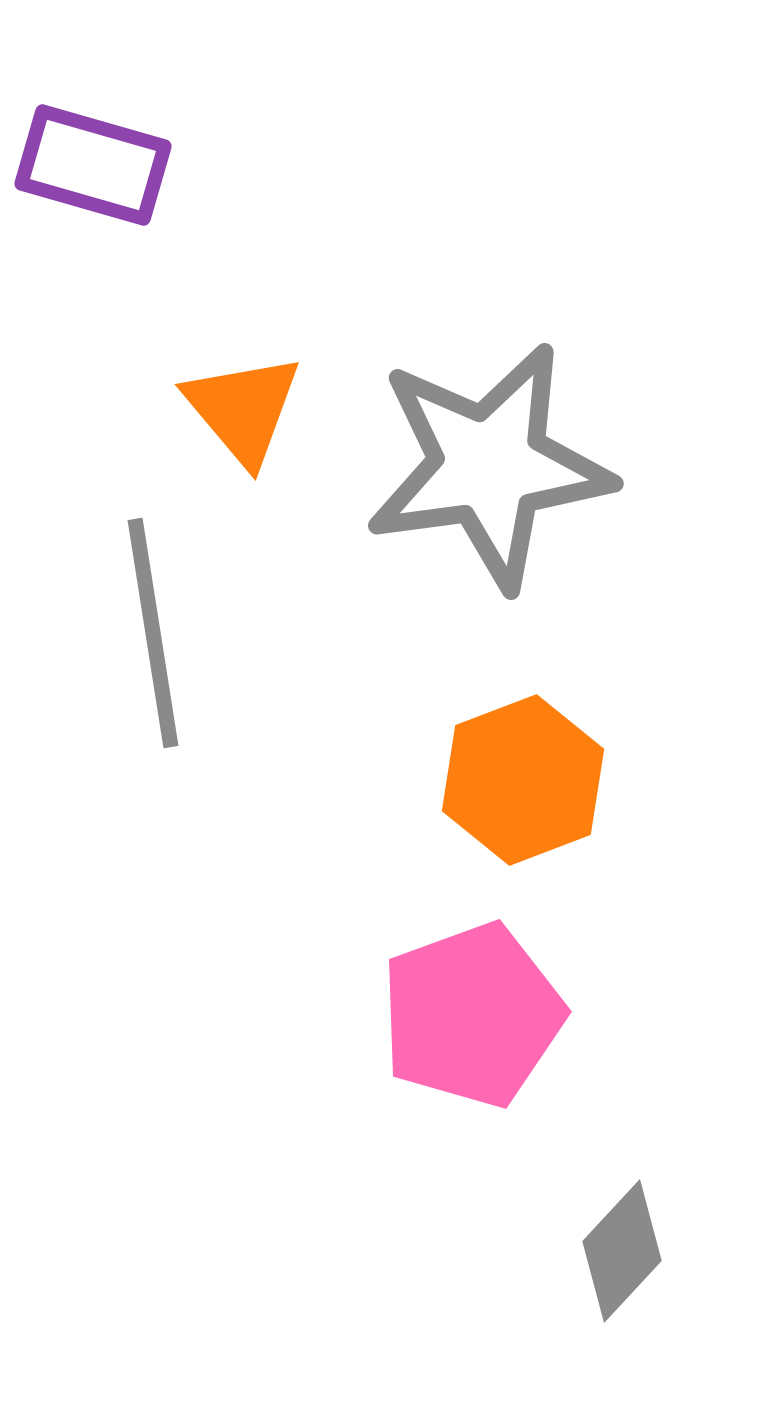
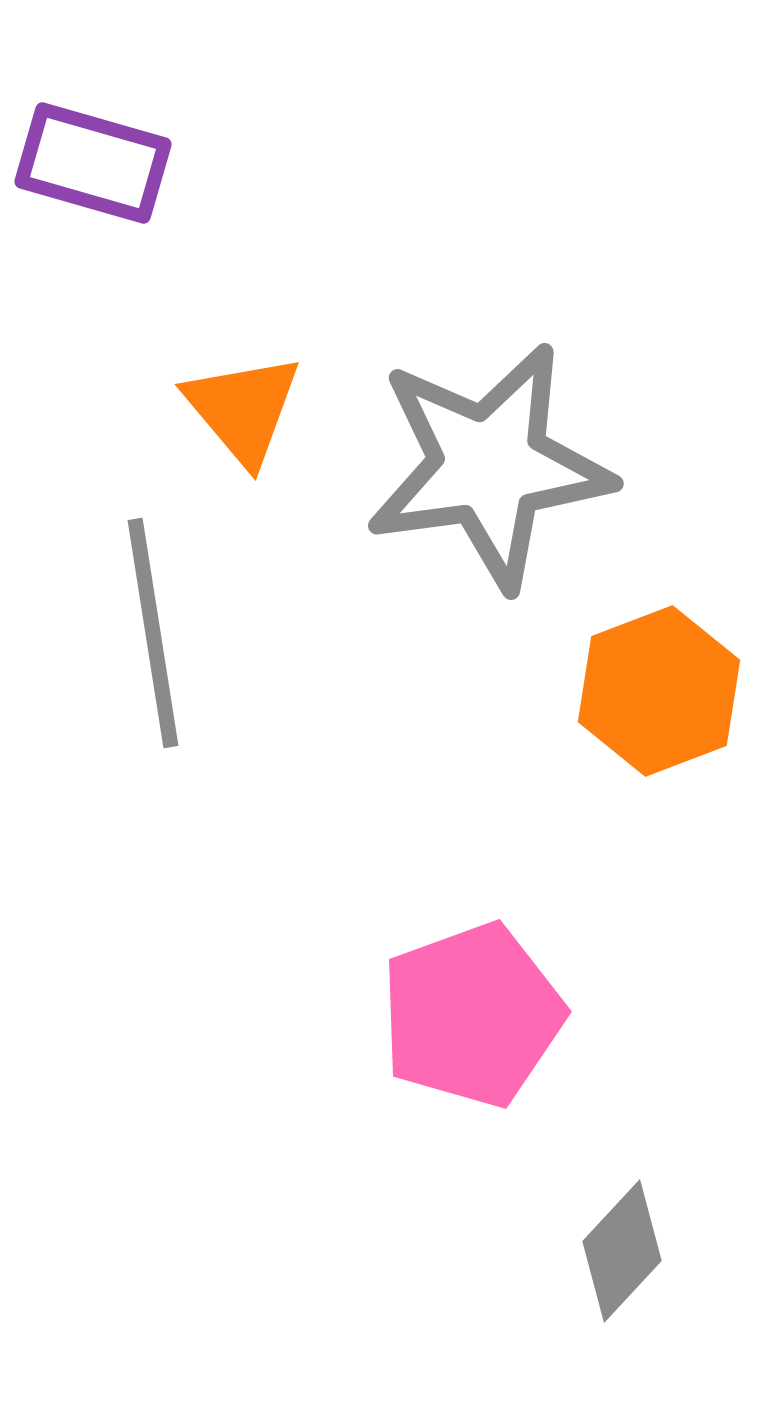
purple rectangle: moved 2 px up
orange hexagon: moved 136 px right, 89 px up
